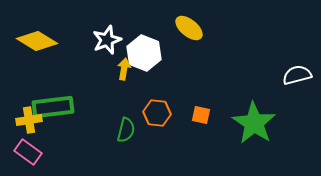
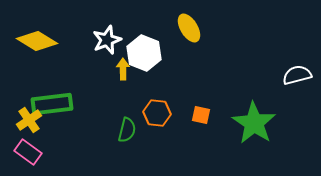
yellow ellipse: rotated 20 degrees clockwise
yellow arrow: moved 1 px left; rotated 10 degrees counterclockwise
green rectangle: moved 1 px left, 3 px up
yellow cross: rotated 25 degrees counterclockwise
green semicircle: moved 1 px right
